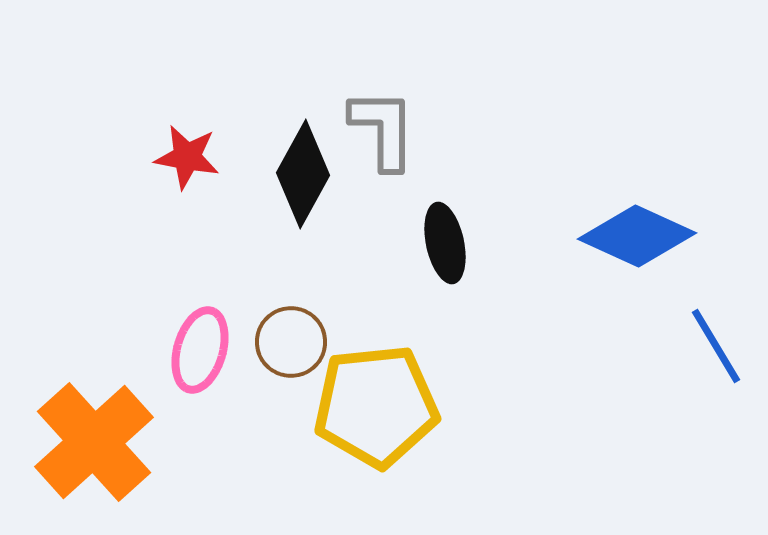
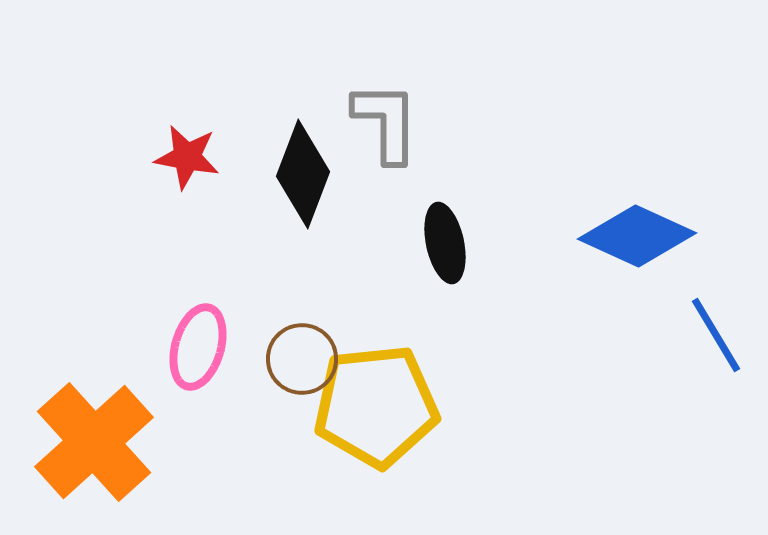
gray L-shape: moved 3 px right, 7 px up
black diamond: rotated 8 degrees counterclockwise
brown circle: moved 11 px right, 17 px down
blue line: moved 11 px up
pink ellipse: moved 2 px left, 3 px up
